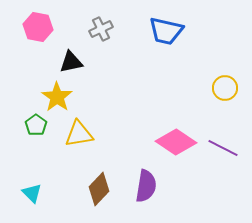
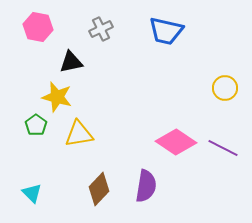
yellow star: rotated 20 degrees counterclockwise
